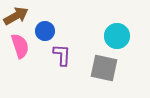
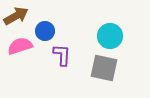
cyan circle: moved 7 px left
pink semicircle: rotated 90 degrees counterclockwise
